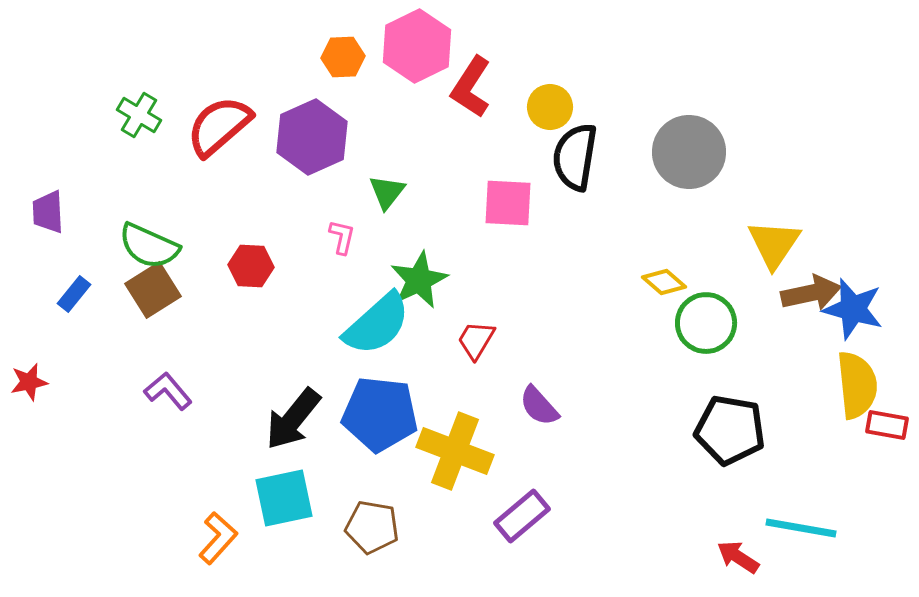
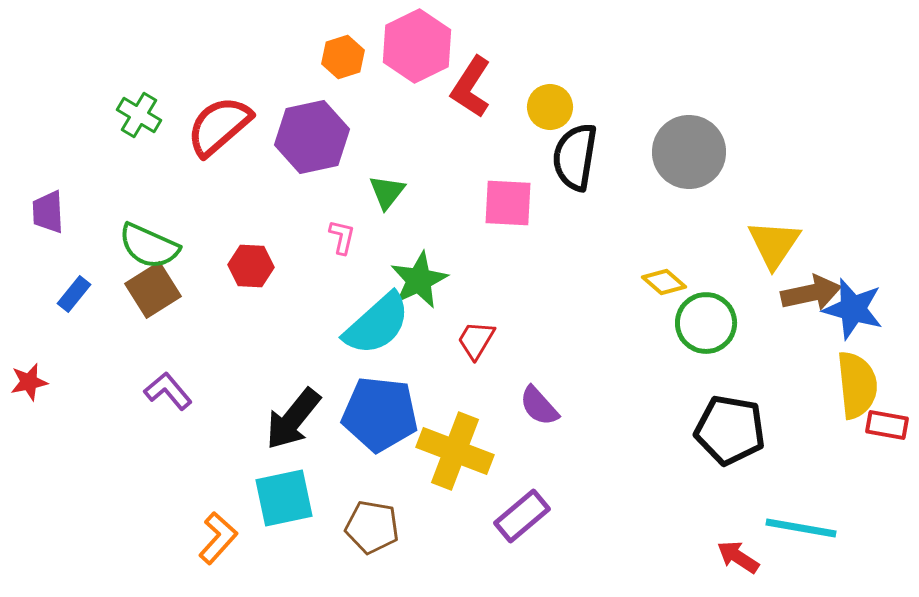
orange hexagon: rotated 15 degrees counterclockwise
purple hexagon: rotated 12 degrees clockwise
